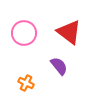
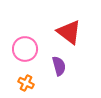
pink circle: moved 1 px right, 16 px down
purple semicircle: rotated 24 degrees clockwise
